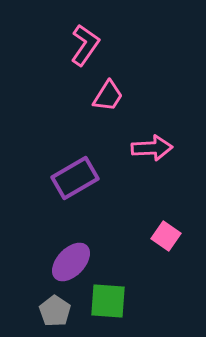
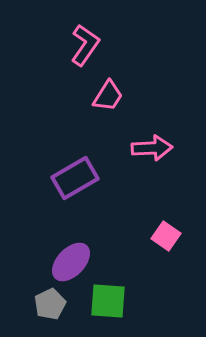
gray pentagon: moved 5 px left, 7 px up; rotated 12 degrees clockwise
